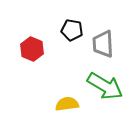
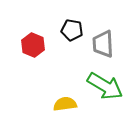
red hexagon: moved 1 px right, 4 px up
yellow semicircle: moved 2 px left
